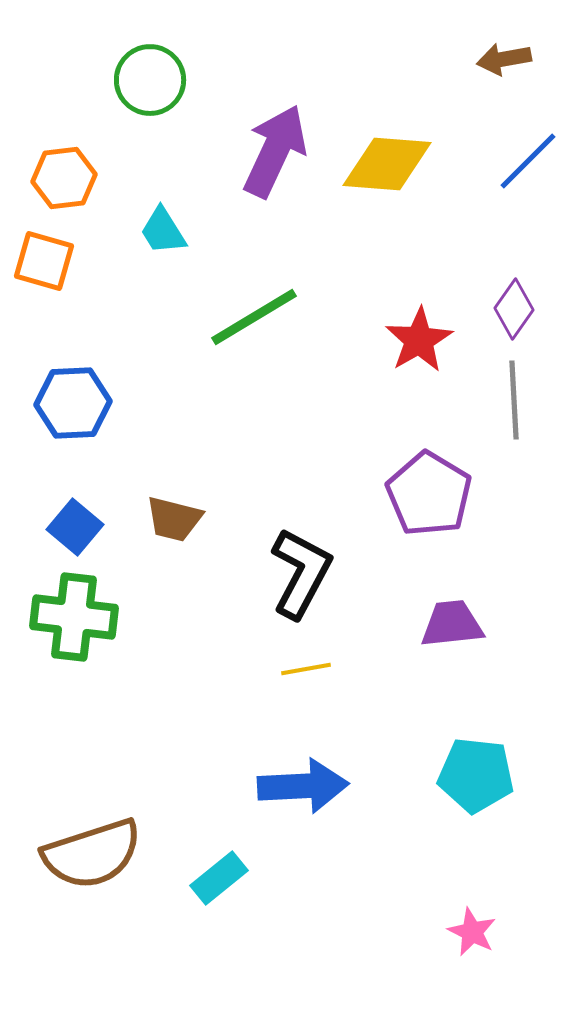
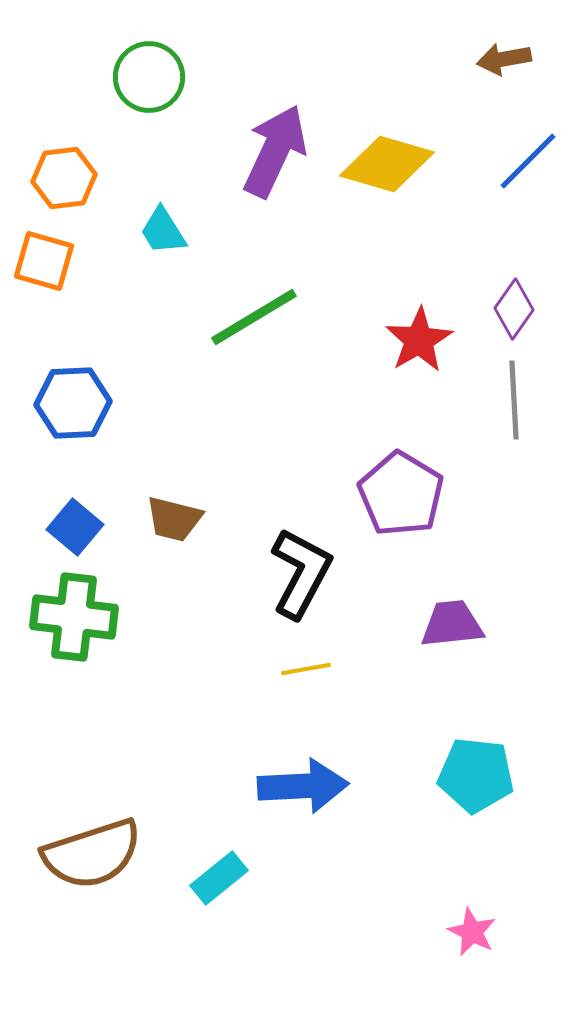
green circle: moved 1 px left, 3 px up
yellow diamond: rotated 12 degrees clockwise
purple pentagon: moved 28 px left
